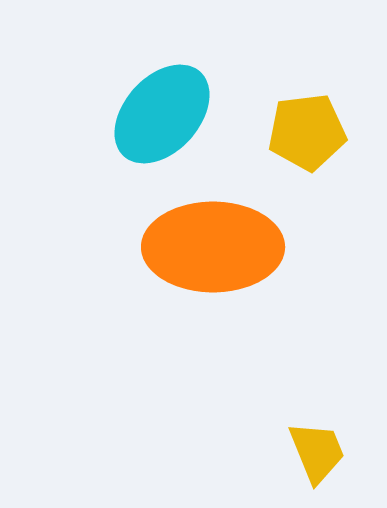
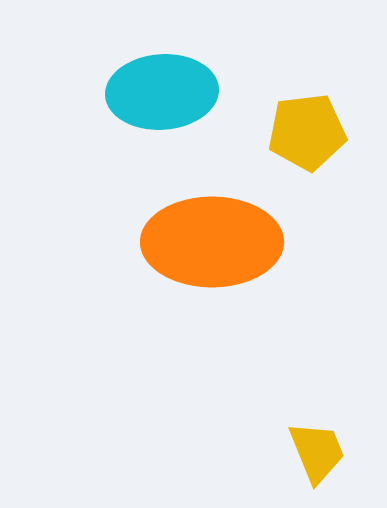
cyan ellipse: moved 22 px up; rotated 44 degrees clockwise
orange ellipse: moved 1 px left, 5 px up
